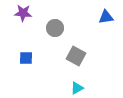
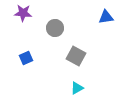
blue square: rotated 24 degrees counterclockwise
